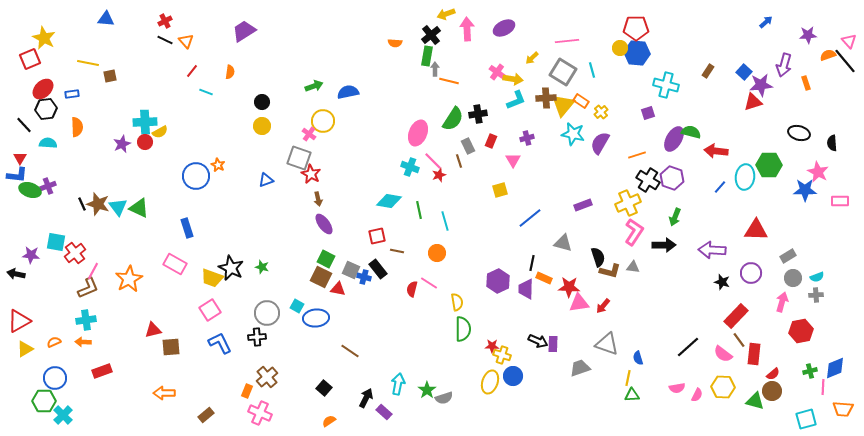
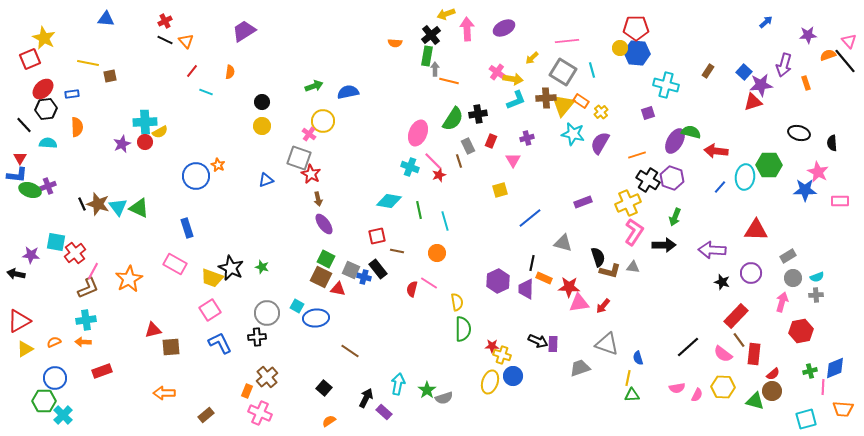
purple ellipse at (674, 139): moved 1 px right, 2 px down
purple rectangle at (583, 205): moved 3 px up
